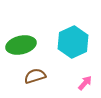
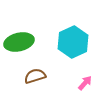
green ellipse: moved 2 px left, 3 px up
